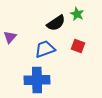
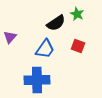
blue trapezoid: rotated 145 degrees clockwise
